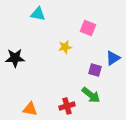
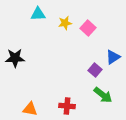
cyan triangle: rotated 14 degrees counterclockwise
pink square: rotated 21 degrees clockwise
yellow star: moved 24 px up
blue triangle: moved 1 px up
purple square: rotated 24 degrees clockwise
green arrow: moved 12 px right
red cross: rotated 21 degrees clockwise
